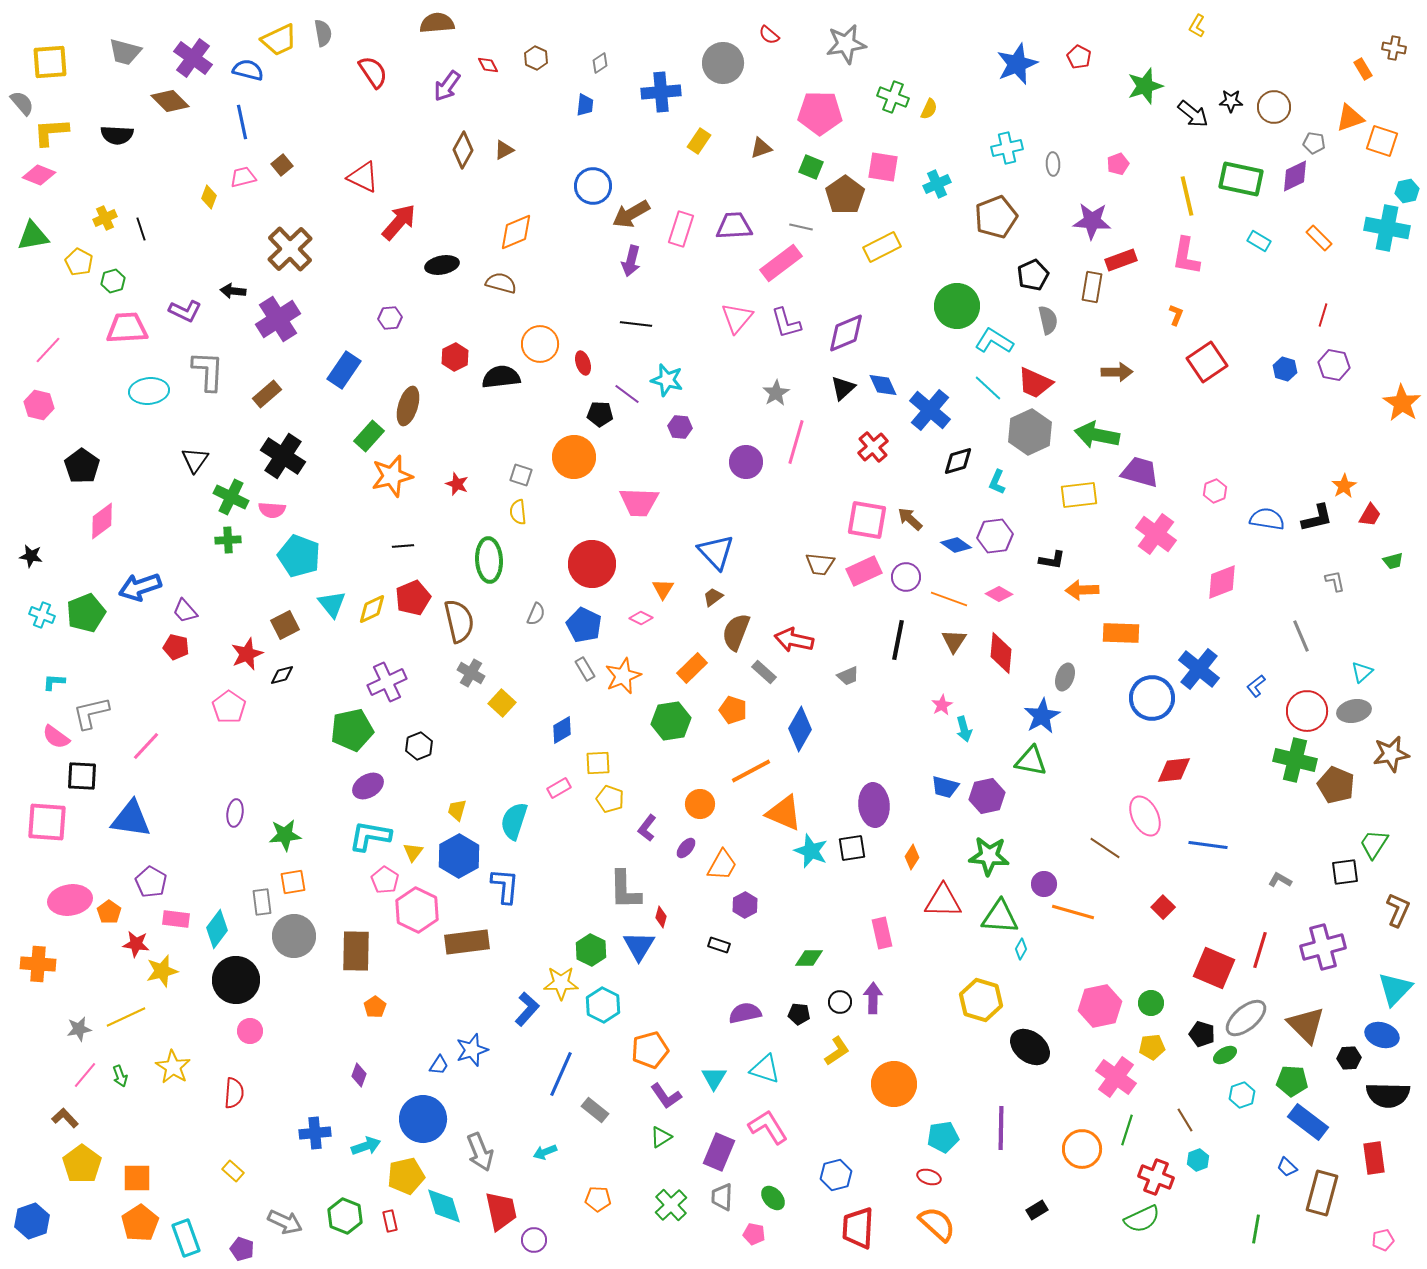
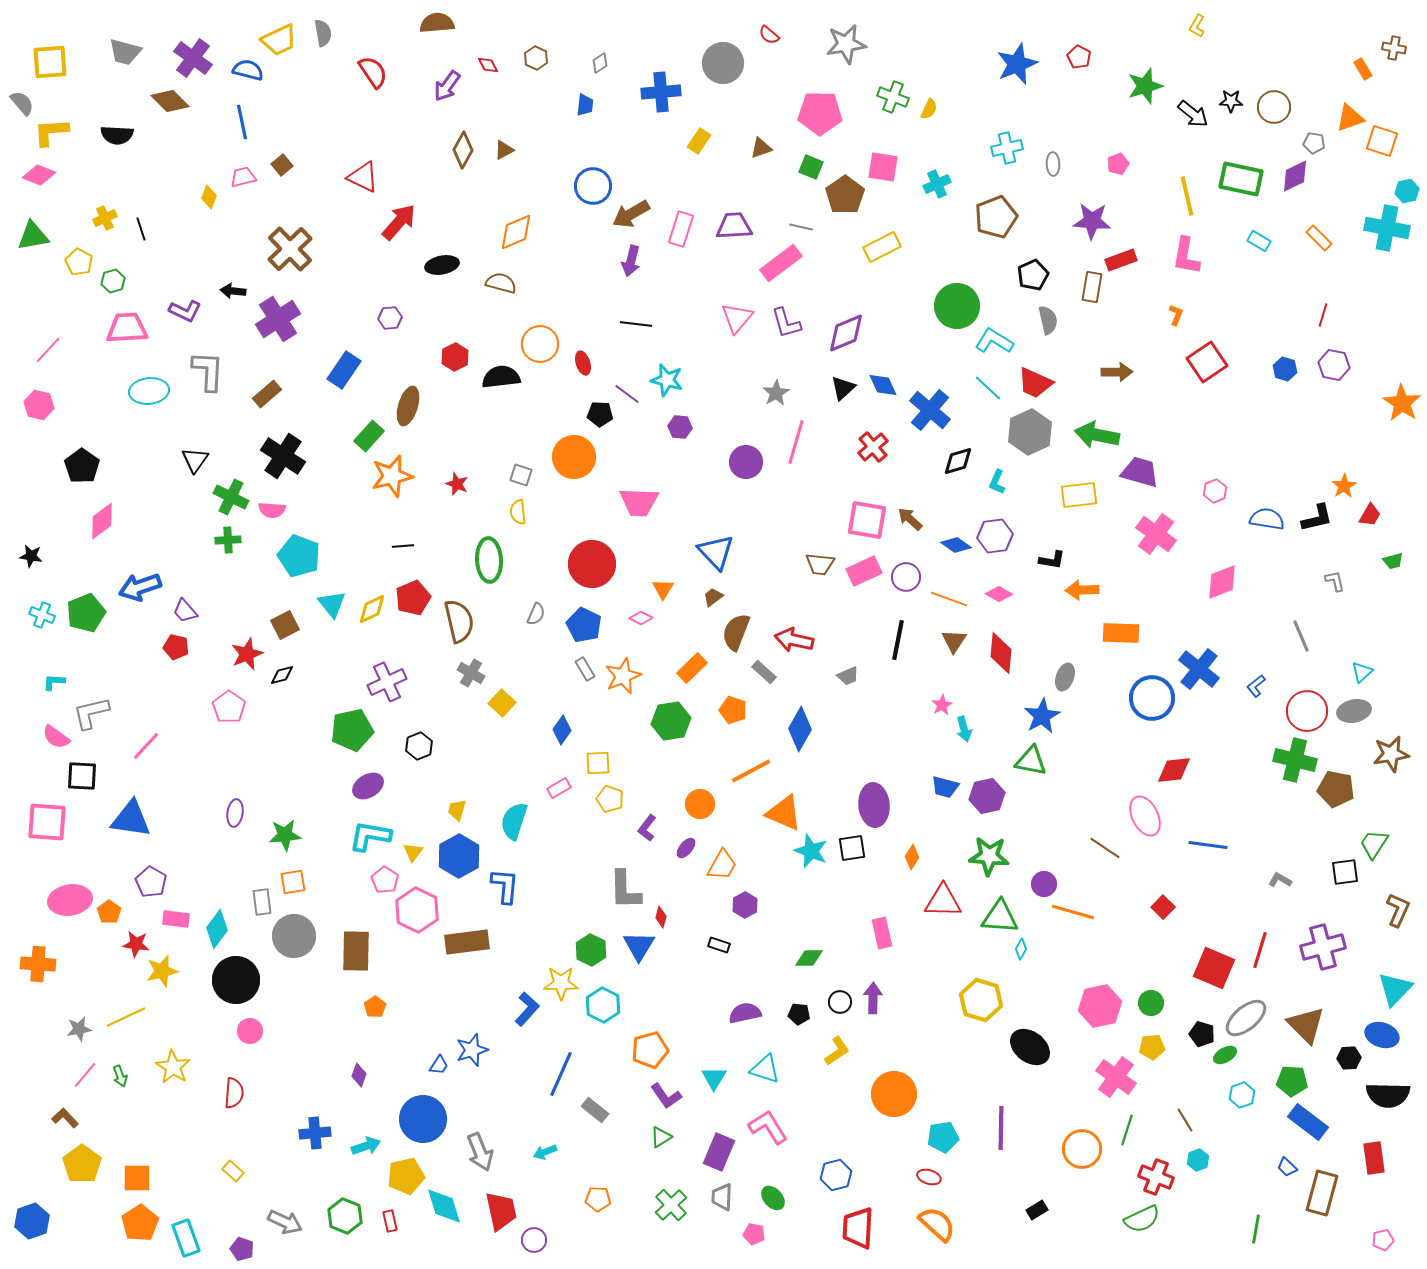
blue diamond at (562, 730): rotated 24 degrees counterclockwise
brown pentagon at (1336, 785): moved 4 px down; rotated 12 degrees counterclockwise
orange circle at (894, 1084): moved 10 px down
